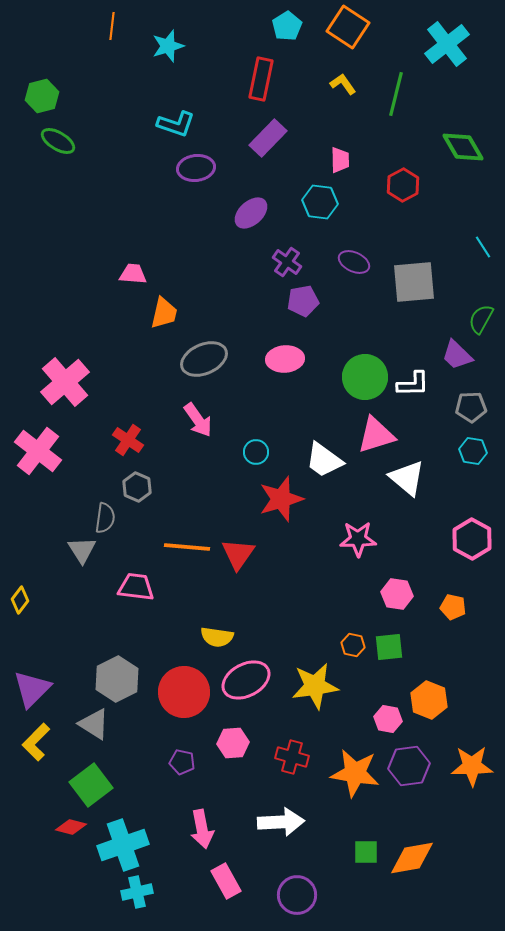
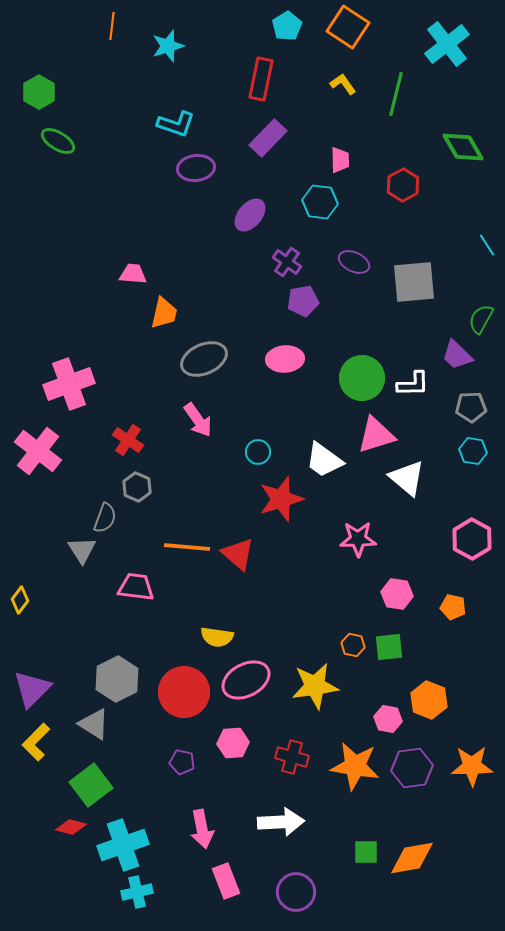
green hexagon at (42, 96): moved 3 px left, 4 px up; rotated 16 degrees counterclockwise
purple ellipse at (251, 213): moved 1 px left, 2 px down; rotated 8 degrees counterclockwise
cyan line at (483, 247): moved 4 px right, 2 px up
green circle at (365, 377): moved 3 px left, 1 px down
pink cross at (65, 382): moved 4 px right, 2 px down; rotated 21 degrees clockwise
cyan circle at (256, 452): moved 2 px right
gray semicircle at (105, 518): rotated 12 degrees clockwise
red triangle at (238, 554): rotated 24 degrees counterclockwise
purple hexagon at (409, 766): moved 3 px right, 2 px down
orange star at (355, 773): moved 7 px up
pink rectangle at (226, 881): rotated 8 degrees clockwise
purple circle at (297, 895): moved 1 px left, 3 px up
